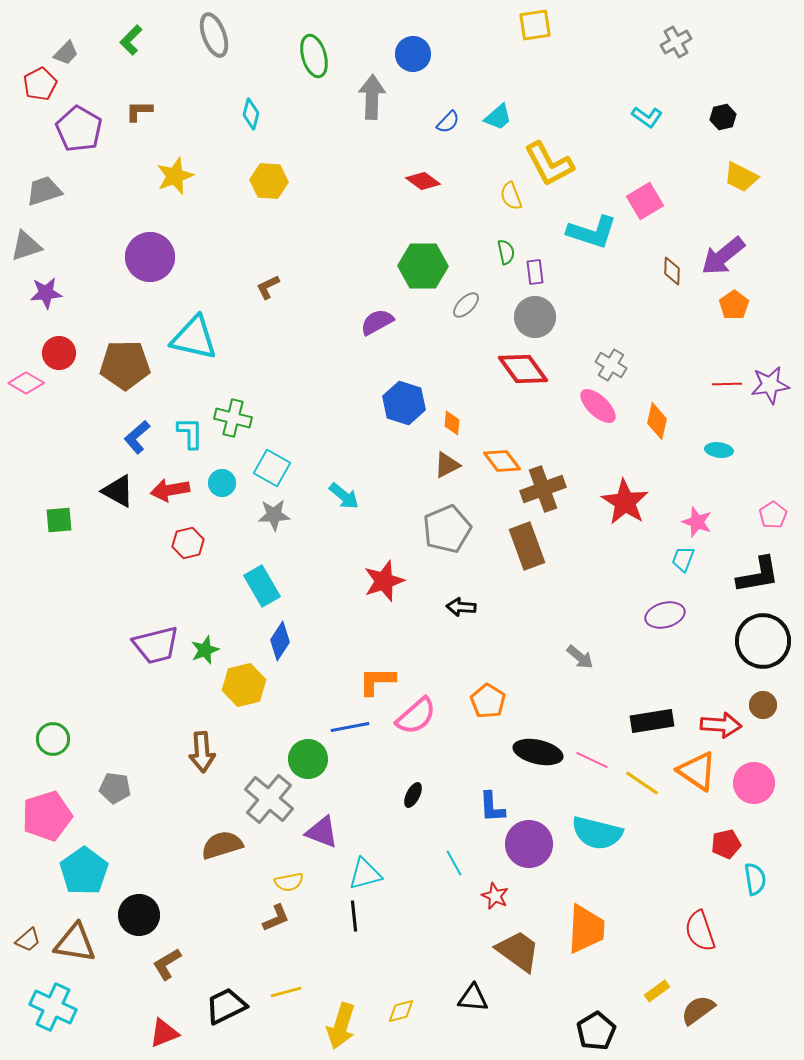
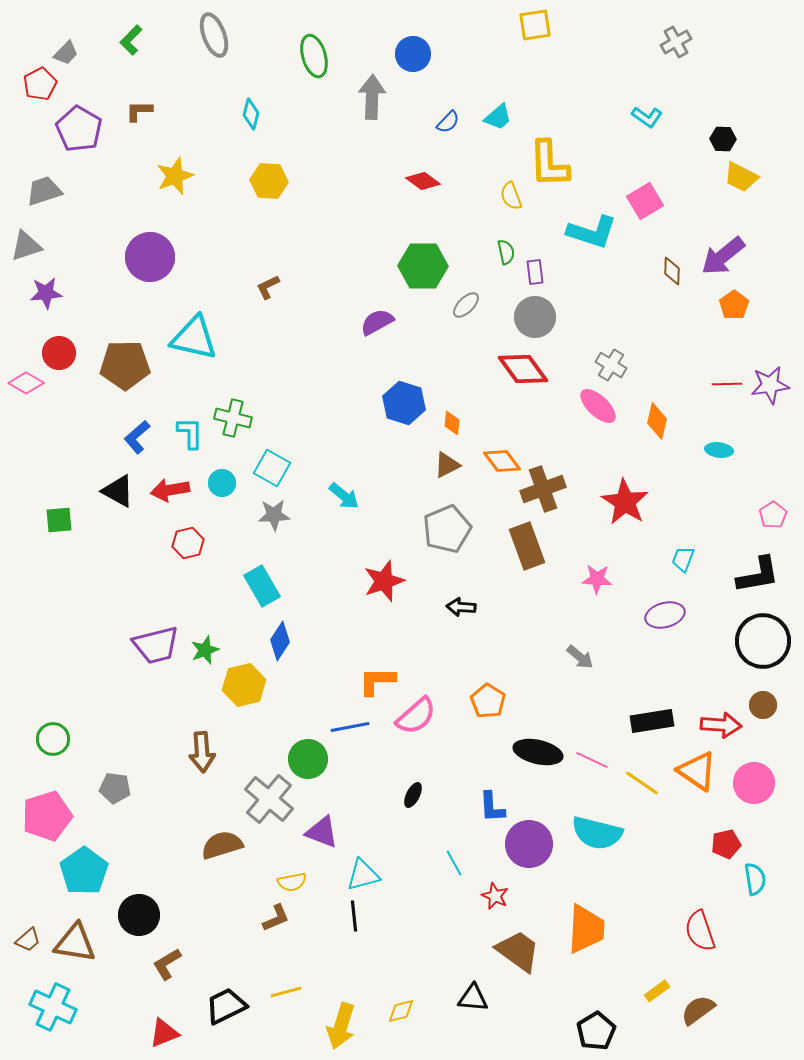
black hexagon at (723, 117): moved 22 px down; rotated 15 degrees clockwise
yellow L-shape at (549, 164): rotated 26 degrees clockwise
pink star at (697, 522): moved 100 px left, 57 px down; rotated 16 degrees counterclockwise
cyan triangle at (365, 874): moved 2 px left, 1 px down
yellow semicircle at (289, 882): moved 3 px right
